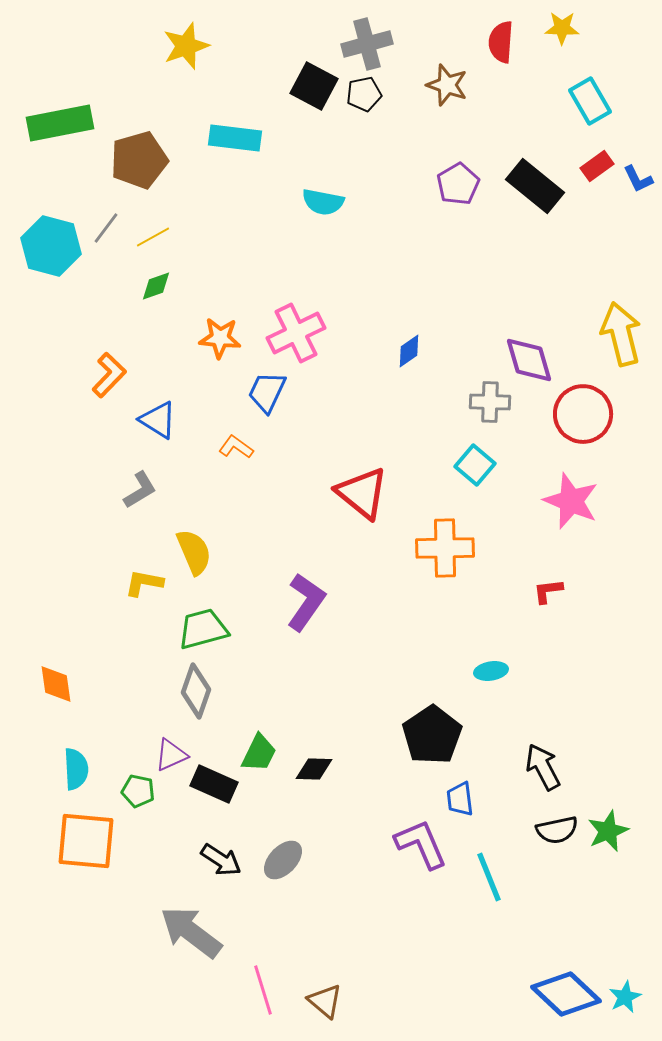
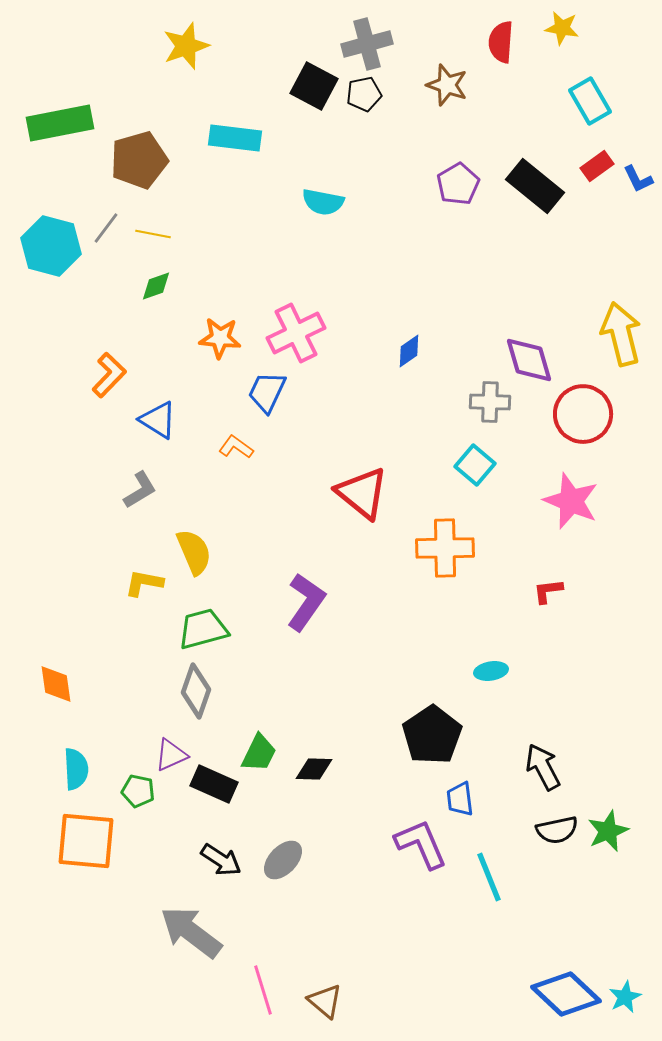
yellow star at (562, 28): rotated 8 degrees clockwise
yellow line at (153, 237): moved 3 px up; rotated 40 degrees clockwise
